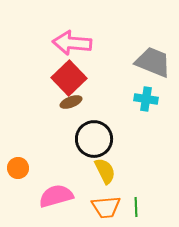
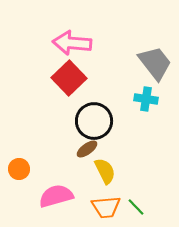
gray trapezoid: moved 2 px right, 1 px down; rotated 30 degrees clockwise
brown ellipse: moved 16 px right, 47 px down; rotated 15 degrees counterclockwise
black circle: moved 18 px up
orange circle: moved 1 px right, 1 px down
green line: rotated 42 degrees counterclockwise
